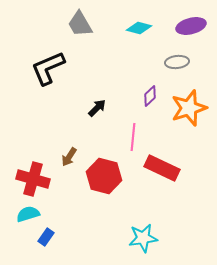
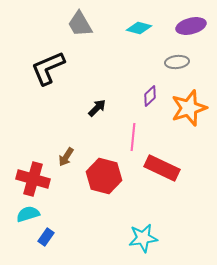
brown arrow: moved 3 px left
